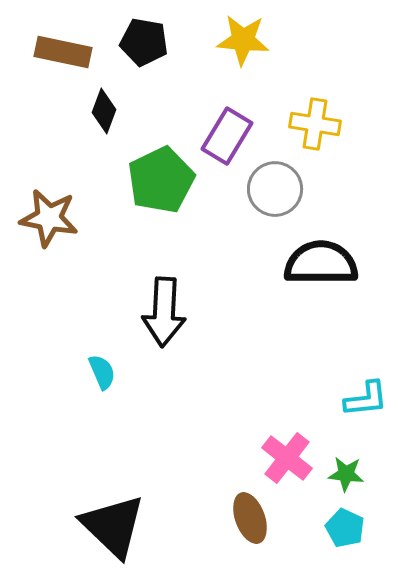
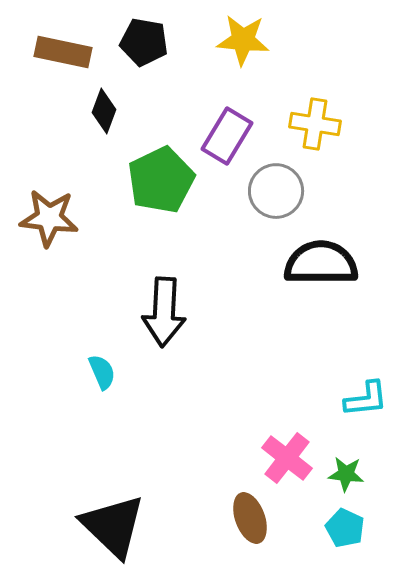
gray circle: moved 1 px right, 2 px down
brown star: rotated 4 degrees counterclockwise
